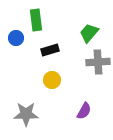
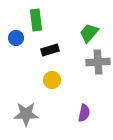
purple semicircle: moved 2 px down; rotated 18 degrees counterclockwise
